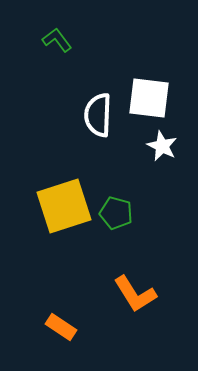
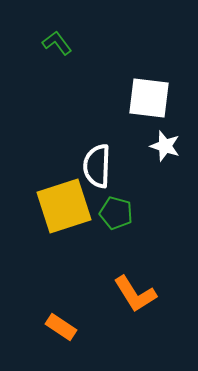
green L-shape: moved 3 px down
white semicircle: moved 1 px left, 51 px down
white star: moved 3 px right; rotated 8 degrees counterclockwise
